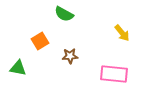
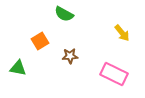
pink rectangle: rotated 20 degrees clockwise
